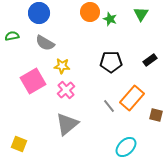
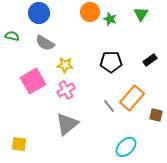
green semicircle: rotated 24 degrees clockwise
yellow star: moved 3 px right, 1 px up
pink cross: rotated 12 degrees clockwise
yellow square: rotated 14 degrees counterclockwise
